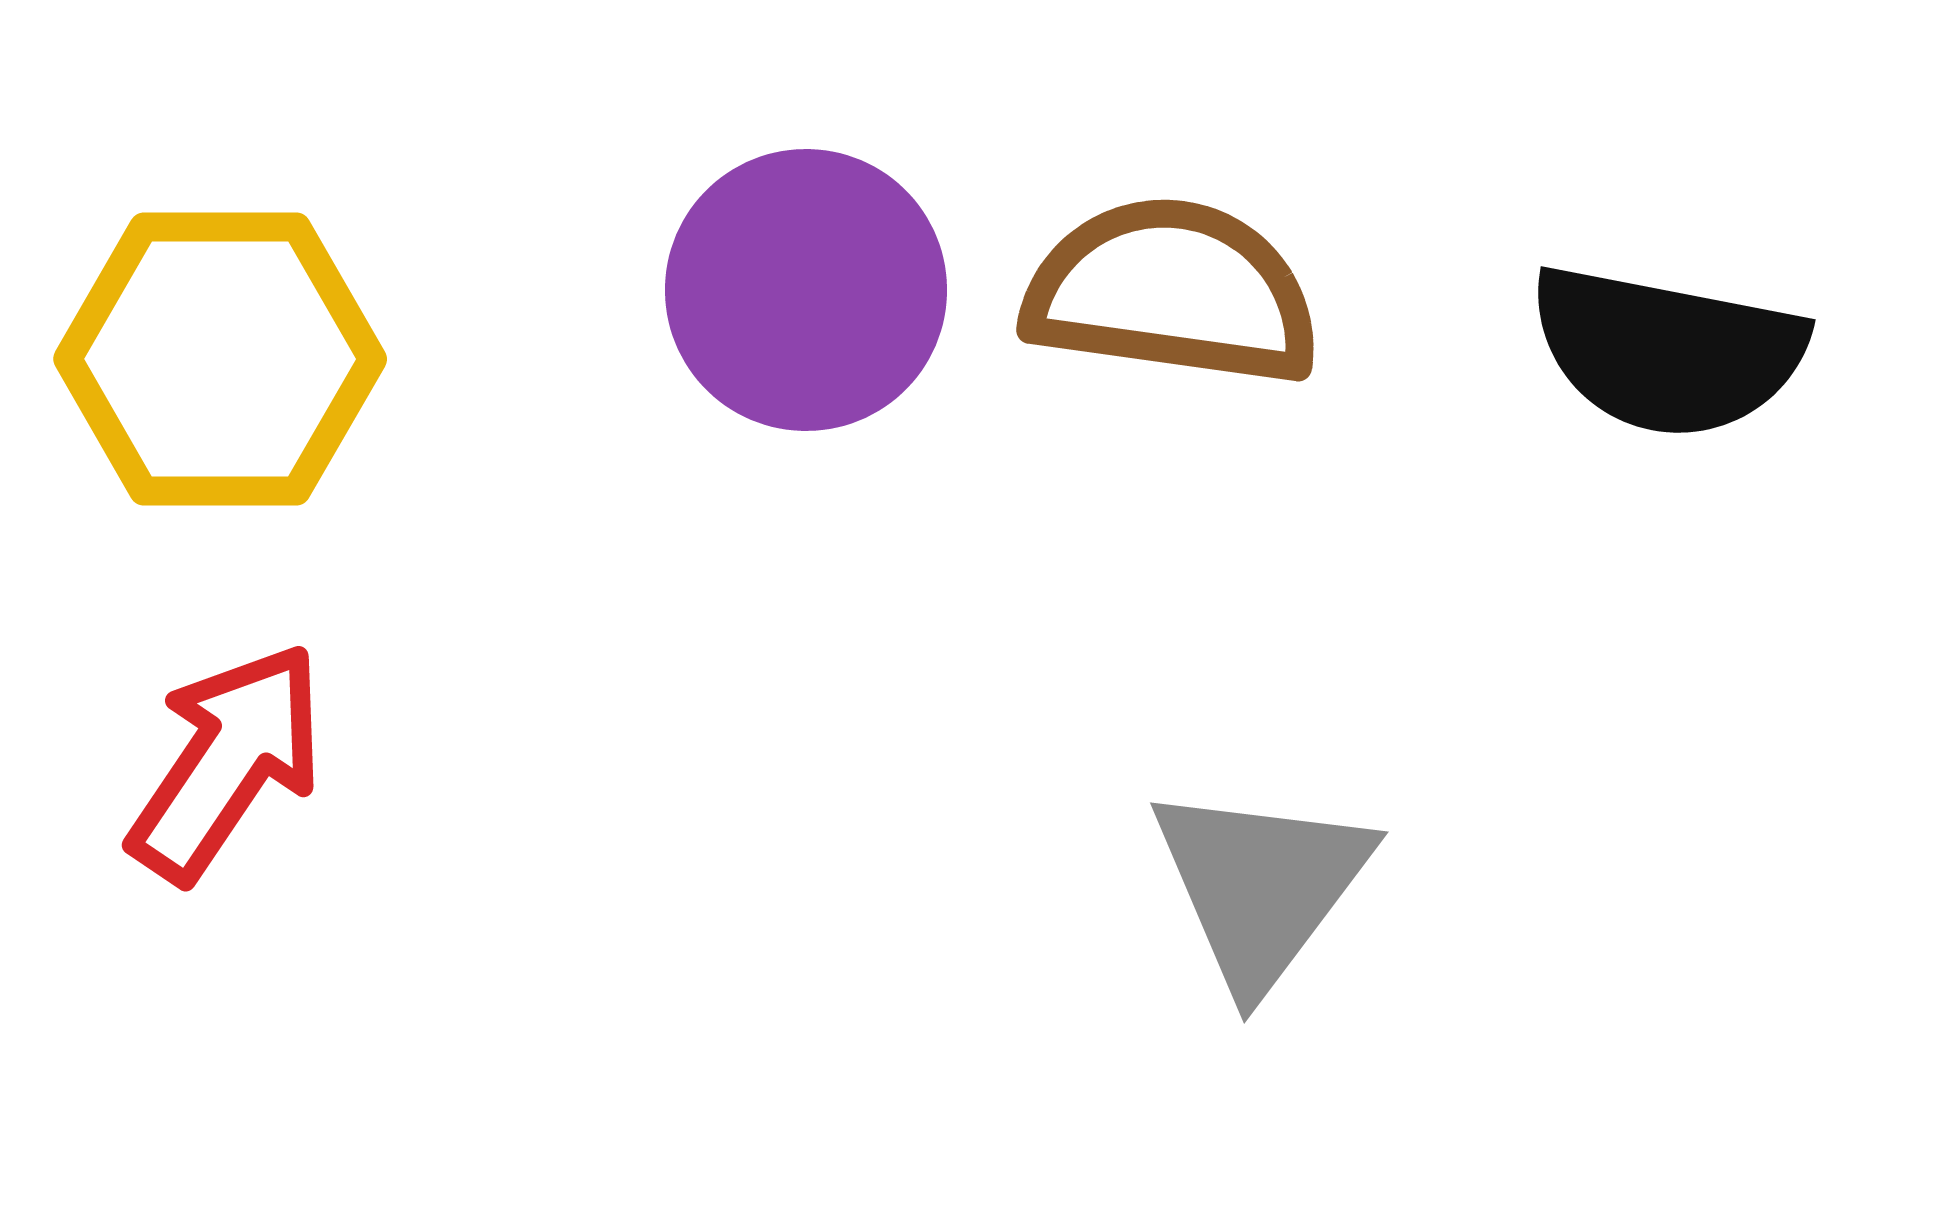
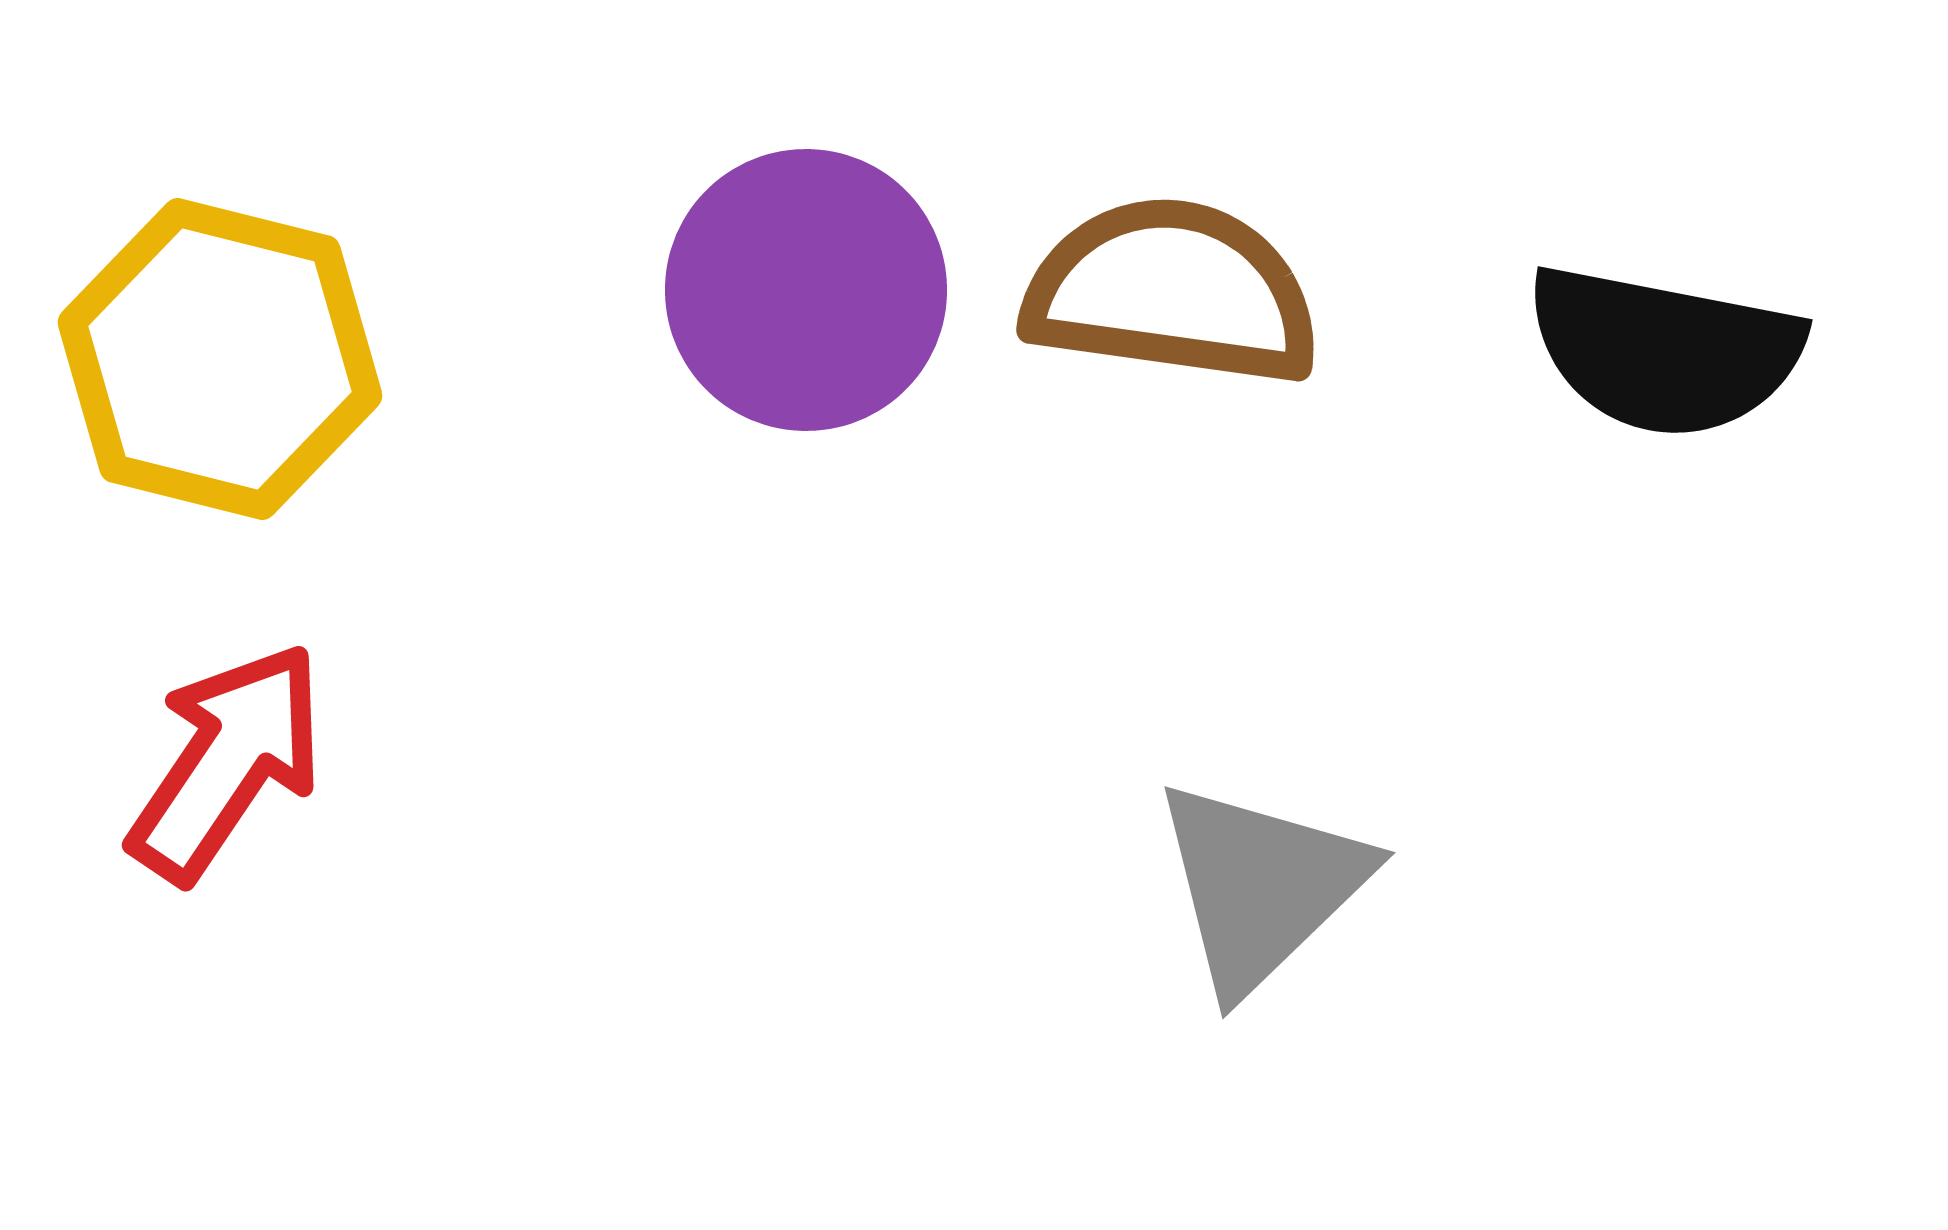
black semicircle: moved 3 px left
yellow hexagon: rotated 14 degrees clockwise
gray triangle: rotated 9 degrees clockwise
